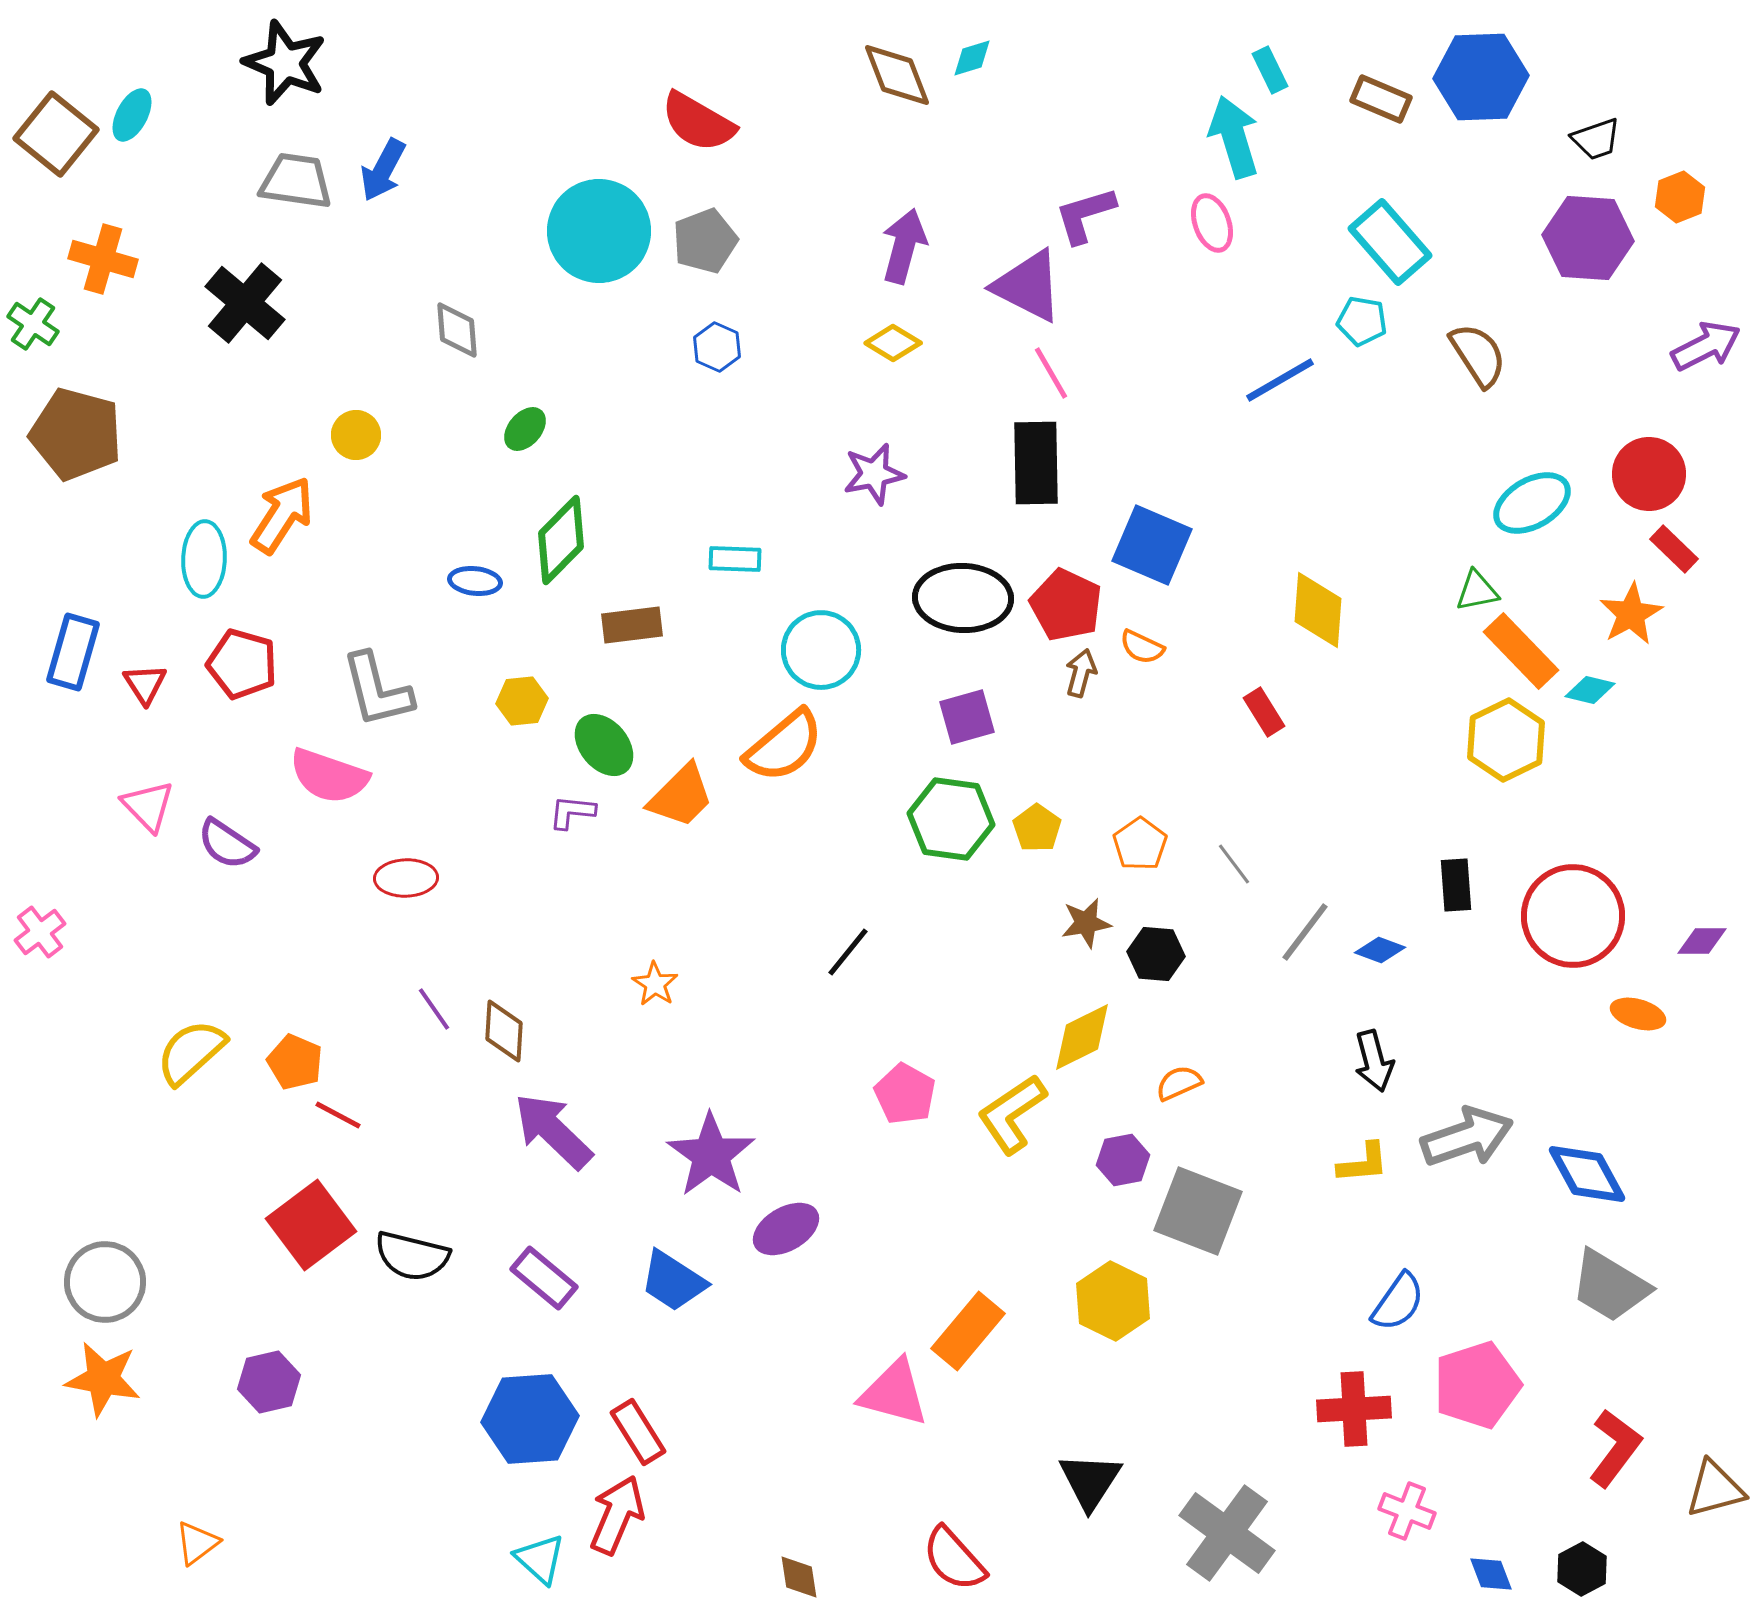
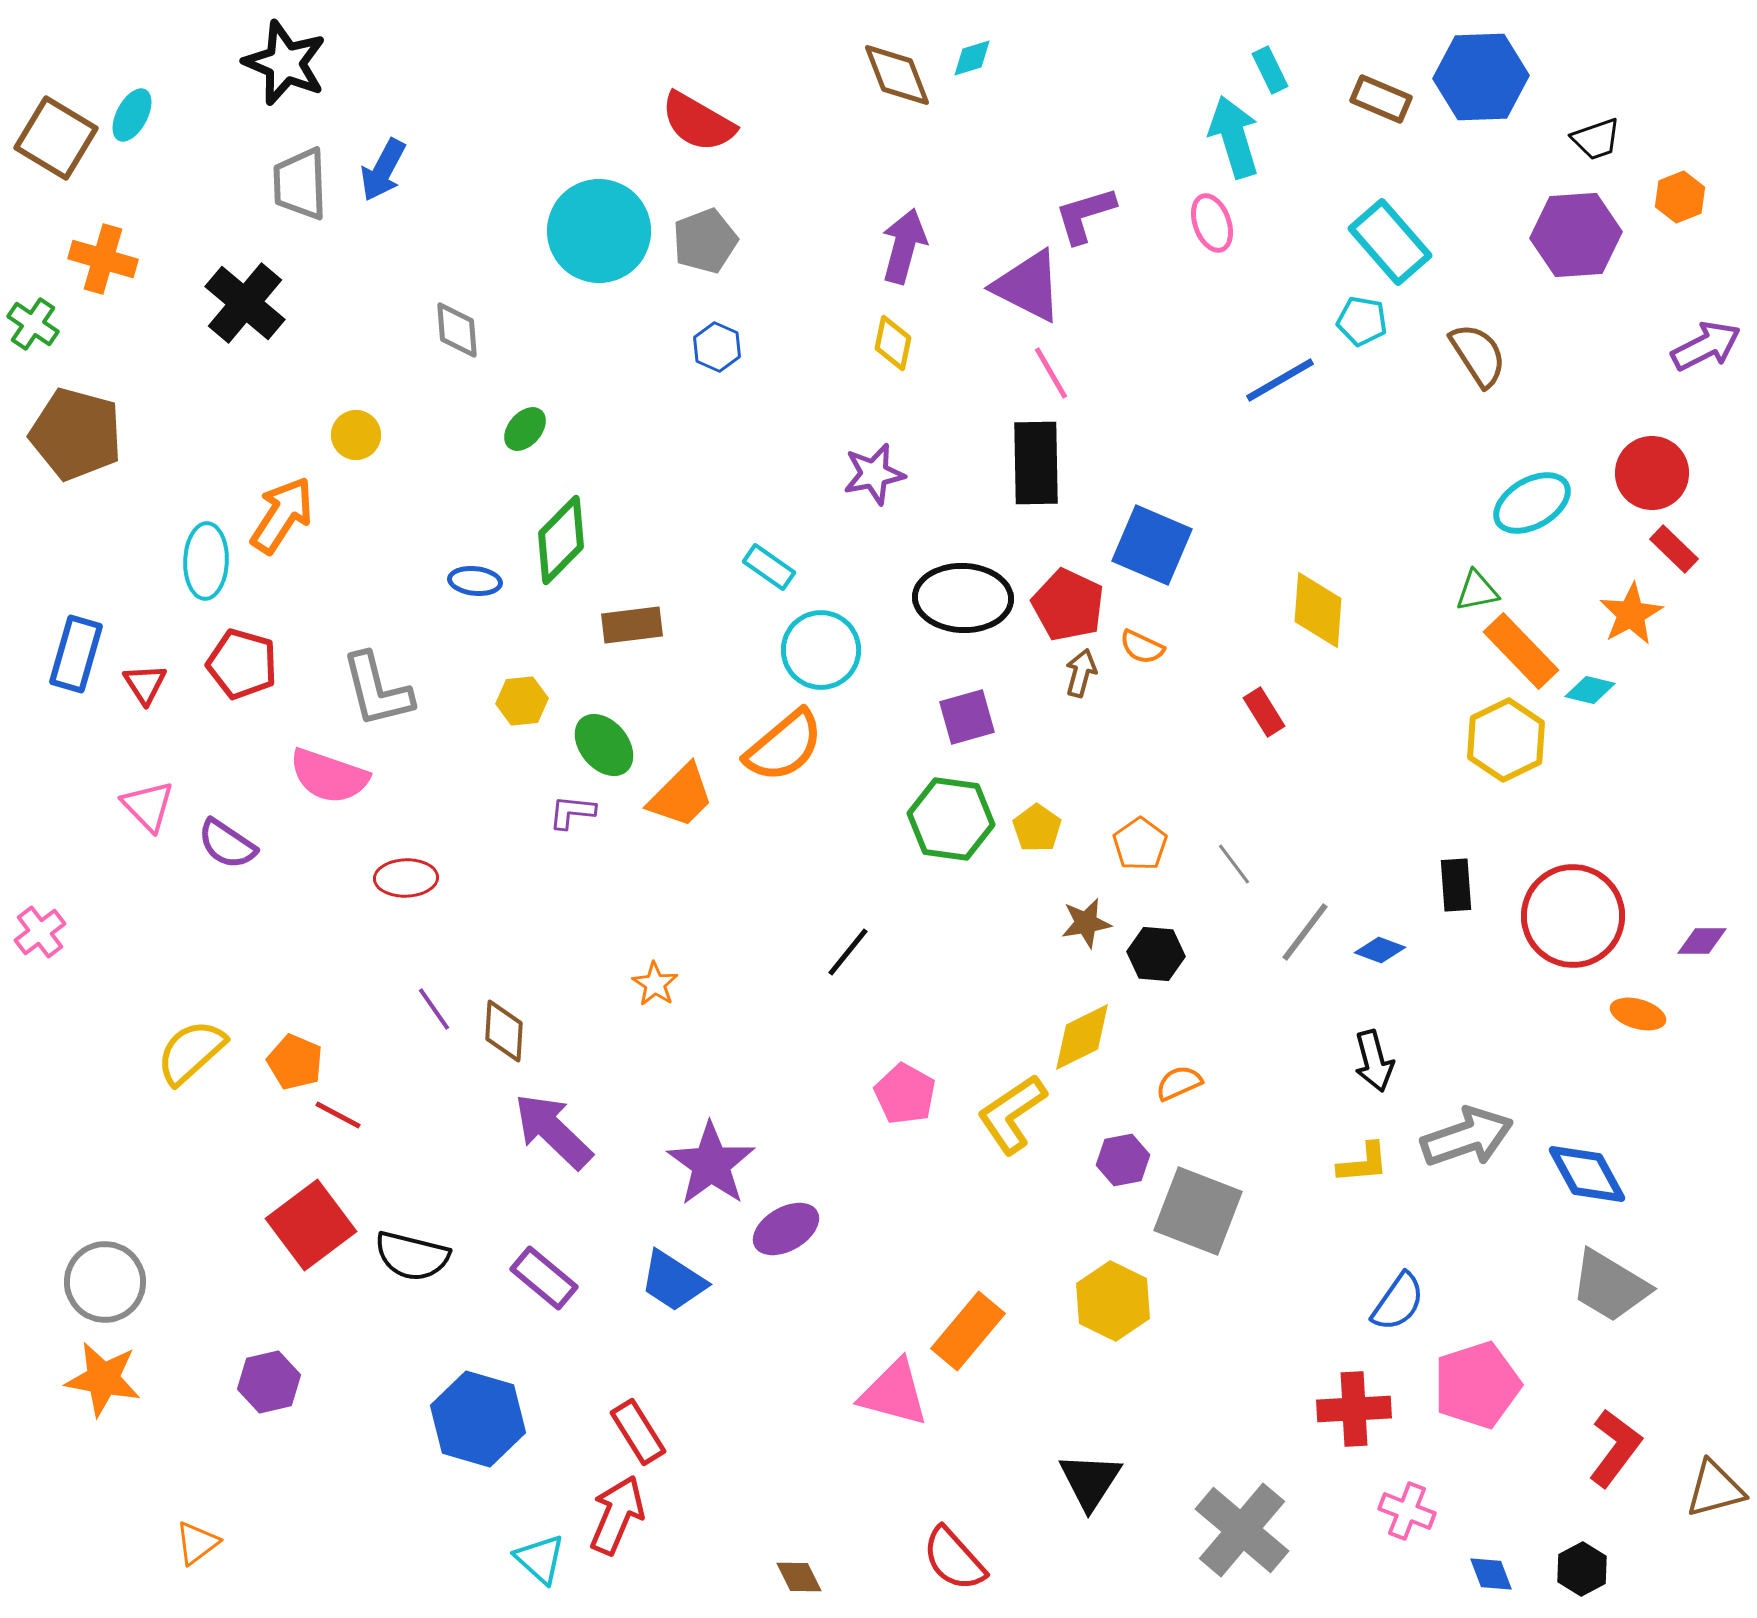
brown square at (56, 134): moved 4 px down; rotated 8 degrees counterclockwise
gray trapezoid at (296, 181): moved 4 px right, 3 px down; rotated 100 degrees counterclockwise
purple hexagon at (1588, 238): moved 12 px left, 3 px up; rotated 8 degrees counterclockwise
yellow diamond at (893, 343): rotated 70 degrees clockwise
red circle at (1649, 474): moved 3 px right, 1 px up
cyan ellipse at (204, 559): moved 2 px right, 2 px down
cyan rectangle at (735, 559): moved 34 px right, 8 px down; rotated 33 degrees clockwise
red pentagon at (1066, 605): moved 2 px right
blue rectangle at (73, 652): moved 3 px right, 2 px down
purple star at (711, 1155): moved 9 px down
blue hexagon at (530, 1419): moved 52 px left; rotated 20 degrees clockwise
gray cross at (1227, 1533): moved 15 px right, 3 px up; rotated 4 degrees clockwise
brown diamond at (799, 1577): rotated 18 degrees counterclockwise
